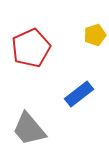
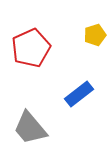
gray trapezoid: moved 1 px right, 1 px up
